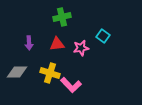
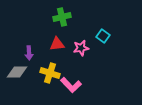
purple arrow: moved 10 px down
